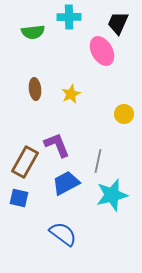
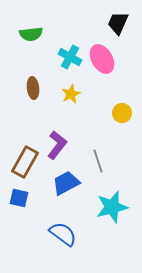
cyan cross: moved 1 px right, 40 px down; rotated 30 degrees clockwise
green semicircle: moved 2 px left, 2 px down
pink ellipse: moved 8 px down
brown ellipse: moved 2 px left, 1 px up
yellow circle: moved 2 px left, 1 px up
purple L-shape: rotated 60 degrees clockwise
gray line: rotated 30 degrees counterclockwise
cyan star: moved 12 px down
